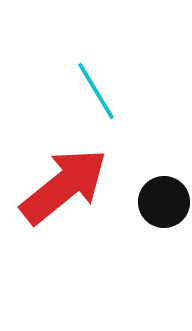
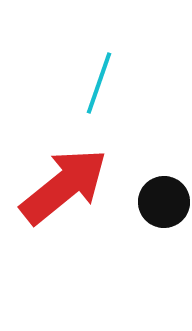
cyan line: moved 3 px right, 8 px up; rotated 50 degrees clockwise
